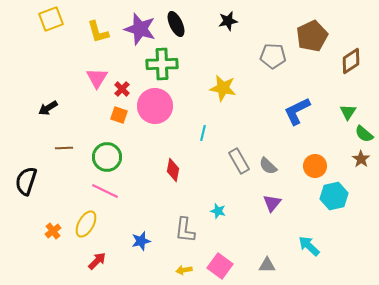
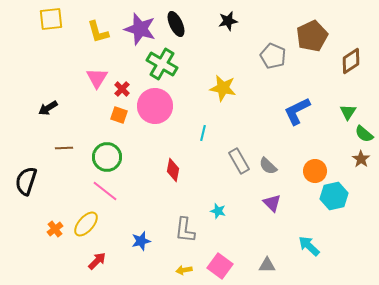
yellow square: rotated 15 degrees clockwise
gray pentagon: rotated 20 degrees clockwise
green cross: rotated 32 degrees clockwise
orange circle: moved 5 px down
pink line: rotated 12 degrees clockwise
purple triangle: rotated 24 degrees counterclockwise
yellow ellipse: rotated 12 degrees clockwise
orange cross: moved 2 px right, 2 px up
